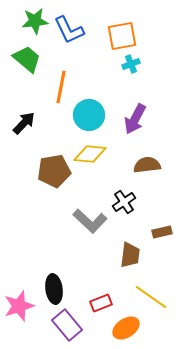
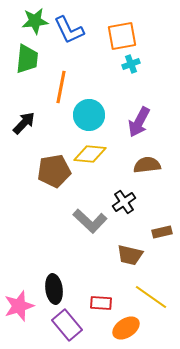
green trapezoid: rotated 56 degrees clockwise
purple arrow: moved 4 px right, 3 px down
brown trapezoid: rotated 96 degrees clockwise
red rectangle: rotated 25 degrees clockwise
